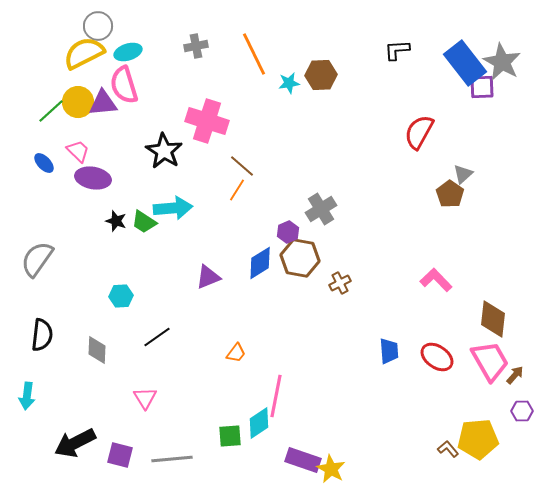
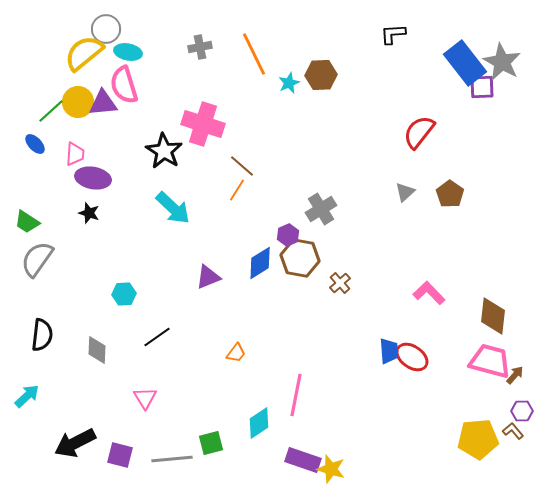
gray circle at (98, 26): moved 8 px right, 3 px down
gray cross at (196, 46): moved 4 px right, 1 px down
black L-shape at (397, 50): moved 4 px left, 16 px up
cyan ellipse at (128, 52): rotated 28 degrees clockwise
yellow semicircle at (84, 53): rotated 12 degrees counterclockwise
cyan star at (289, 83): rotated 15 degrees counterclockwise
pink cross at (207, 121): moved 4 px left, 3 px down
red semicircle at (419, 132): rotated 9 degrees clockwise
pink trapezoid at (78, 151): moved 3 px left, 3 px down; rotated 50 degrees clockwise
blue ellipse at (44, 163): moved 9 px left, 19 px up
gray triangle at (463, 174): moved 58 px left, 18 px down
cyan arrow at (173, 208): rotated 48 degrees clockwise
black star at (116, 221): moved 27 px left, 8 px up
green trapezoid at (144, 222): moved 117 px left
purple hexagon at (288, 232): moved 3 px down
pink L-shape at (436, 280): moved 7 px left, 13 px down
brown cross at (340, 283): rotated 15 degrees counterclockwise
cyan hexagon at (121, 296): moved 3 px right, 2 px up
brown diamond at (493, 319): moved 3 px up
red ellipse at (437, 357): moved 25 px left
pink trapezoid at (490, 361): rotated 45 degrees counterclockwise
cyan arrow at (27, 396): rotated 140 degrees counterclockwise
pink line at (276, 396): moved 20 px right, 1 px up
green square at (230, 436): moved 19 px left, 7 px down; rotated 10 degrees counterclockwise
brown L-shape at (448, 449): moved 65 px right, 18 px up
yellow star at (331, 469): rotated 12 degrees counterclockwise
